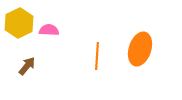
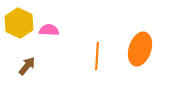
yellow hexagon: rotated 8 degrees counterclockwise
